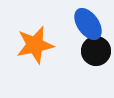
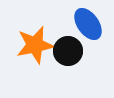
black circle: moved 28 px left
